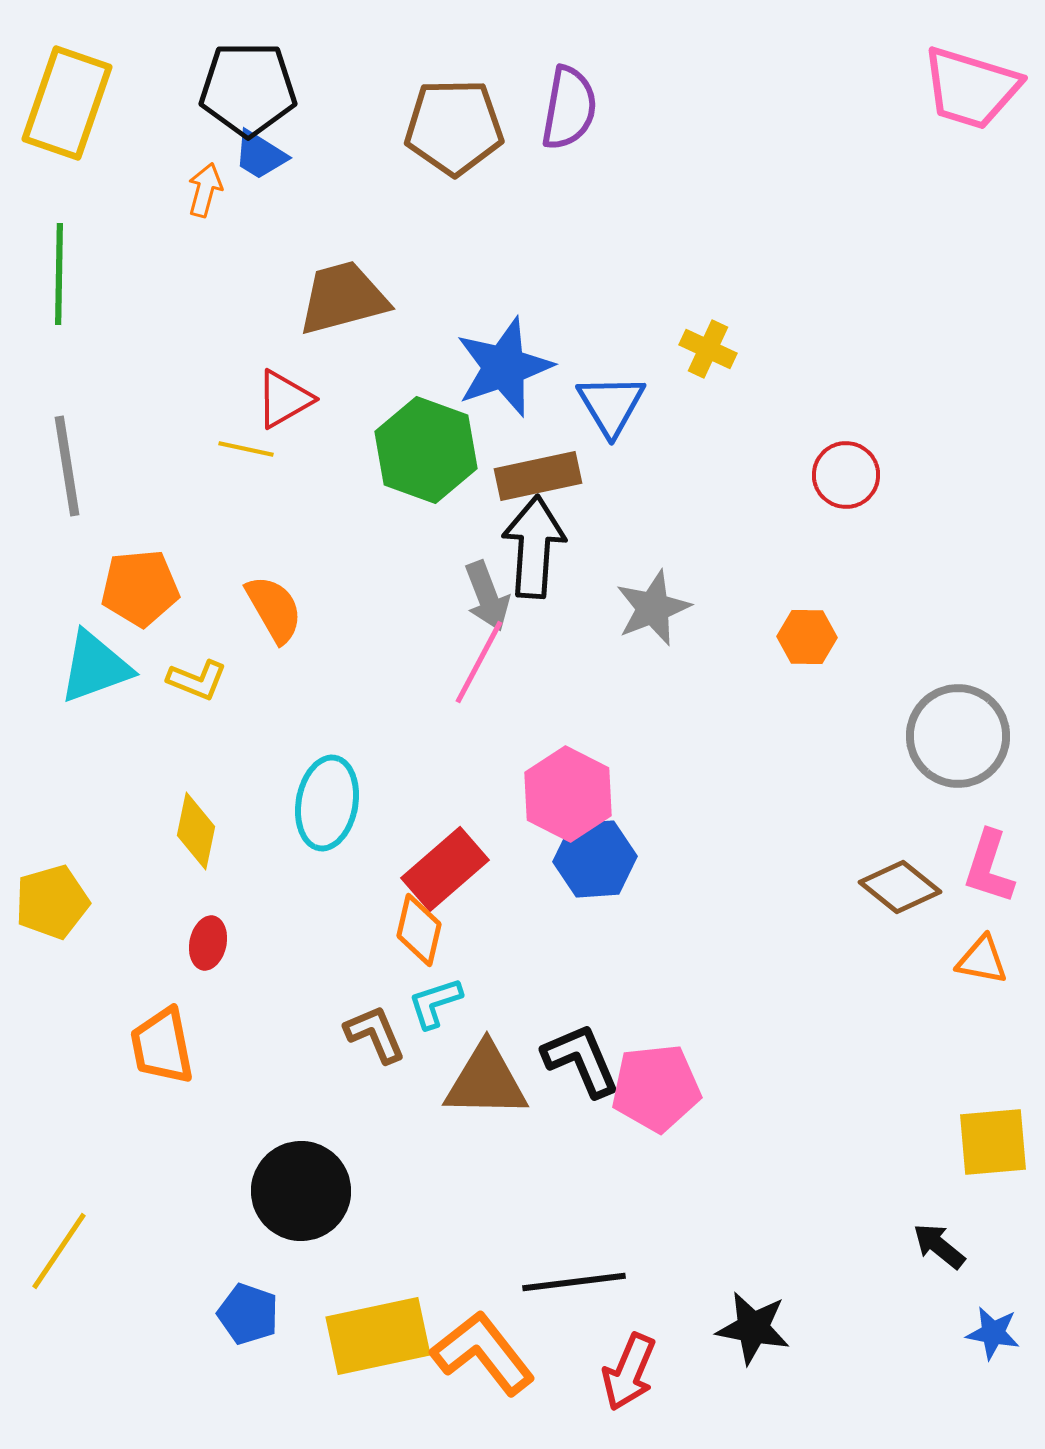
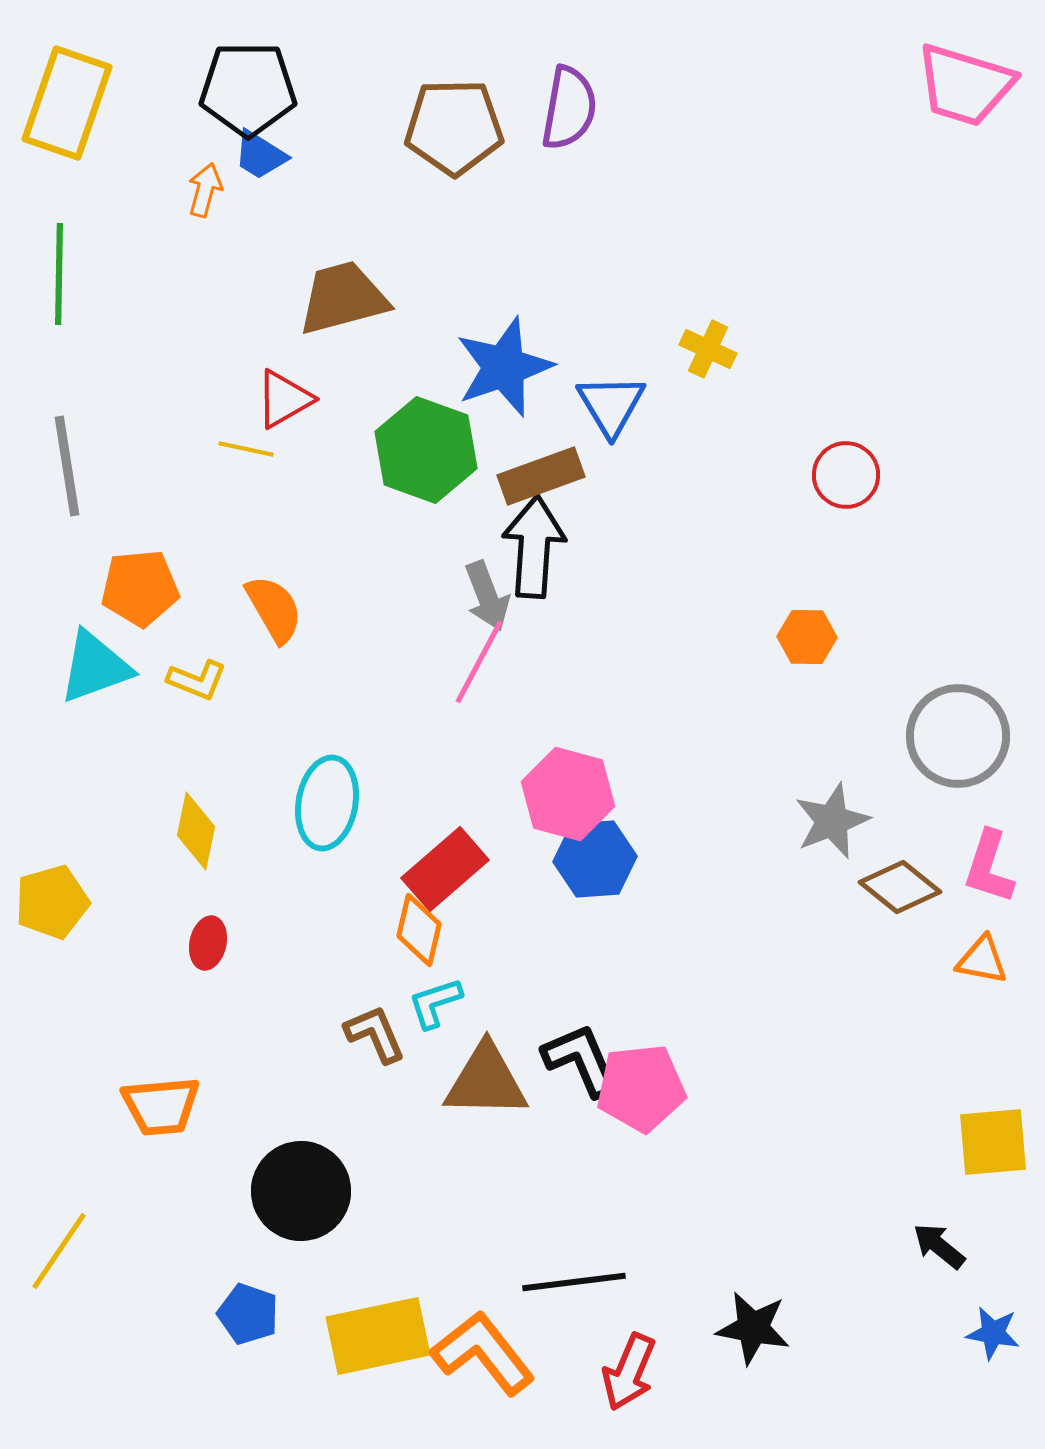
pink trapezoid at (971, 88): moved 6 px left, 3 px up
brown rectangle at (538, 476): moved 3 px right; rotated 8 degrees counterclockwise
gray star at (653, 608): moved 179 px right, 213 px down
pink hexagon at (568, 794): rotated 12 degrees counterclockwise
orange trapezoid at (162, 1046): moved 1 px left, 60 px down; rotated 84 degrees counterclockwise
pink pentagon at (656, 1088): moved 15 px left
